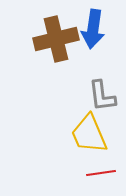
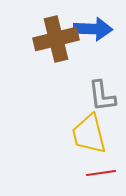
blue arrow: rotated 96 degrees counterclockwise
yellow trapezoid: rotated 9 degrees clockwise
